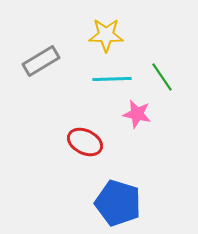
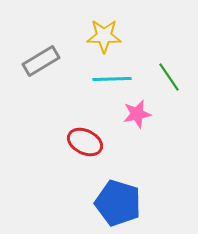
yellow star: moved 2 px left, 1 px down
green line: moved 7 px right
pink star: rotated 24 degrees counterclockwise
